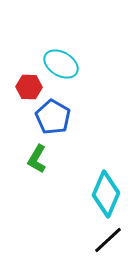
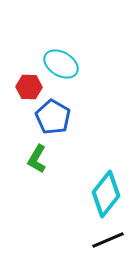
cyan diamond: rotated 15 degrees clockwise
black line: rotated 20 degrees clockwise
